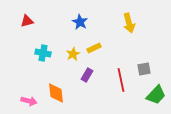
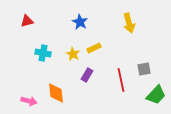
yellow star: rotated 16 degrees counterclockwise
